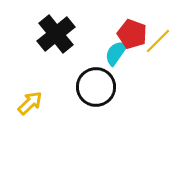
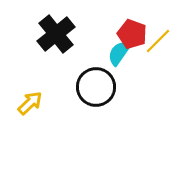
cyan semicircle: moved 3 px right
